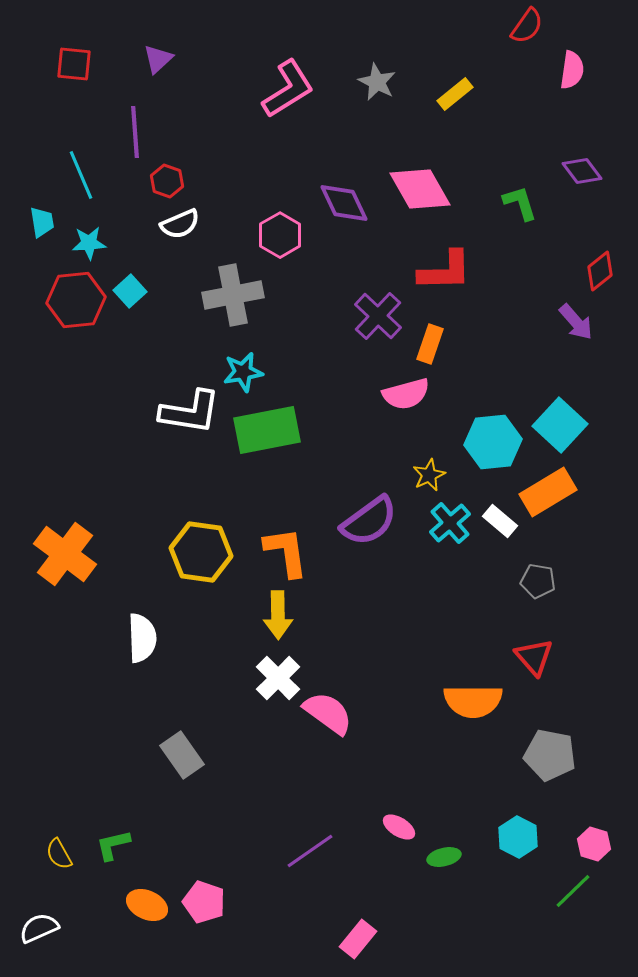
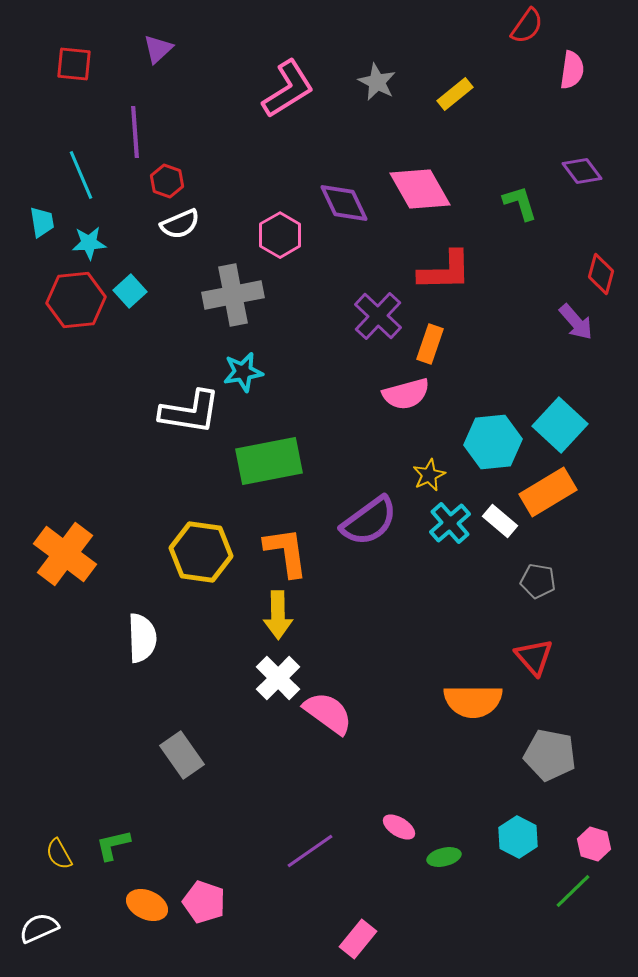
purple triangle at (158, 59): moved 10 px up
red diamond at (600, 271): moved 1 px right, 3 px down; rotated 36 degrees counterclockwise
green rectangle at (267, 430): moved 2 px right, 31 px down
